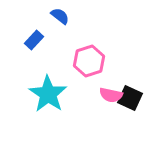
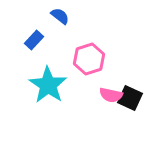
pink hexagon: moved 2 px up
cyan star: moved 9 px up
